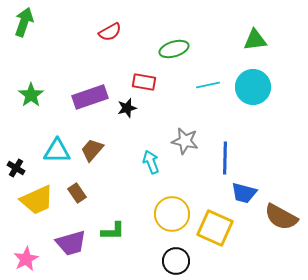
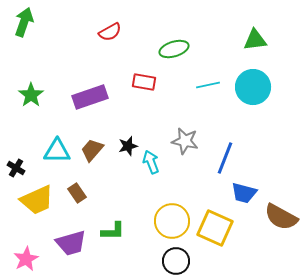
black star: moved 1 px right, 38 px down
blue line: rotated 20 degrees clockwise
yellow circle: moved 7 px down
